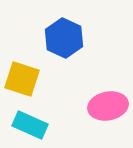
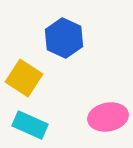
yellow square: moved 2 px right, 1 px up; rotated 15 degrees clockwise
pink ellipse: moved 11 px down
